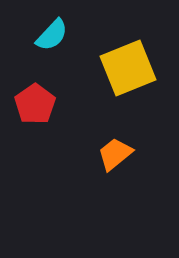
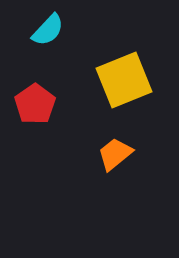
cyan semicircle: moved 4 px left, 5 px up
yellow square: moved 4 px left, 12 px down
